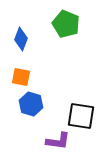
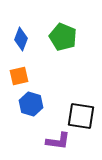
green pentagon: moved 3 px left, 13 px down
orange square: moved 2 px left, 1 px up; rotated 24 degrees counterclockwise
